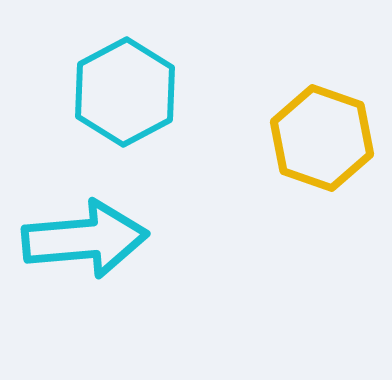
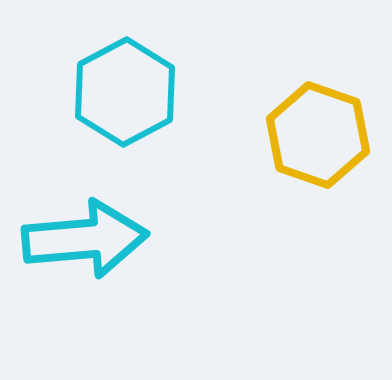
yellow hexagon: moved 4 px left, 3 px up
